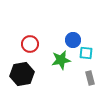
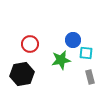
gray rectangle: moved 1 px up
